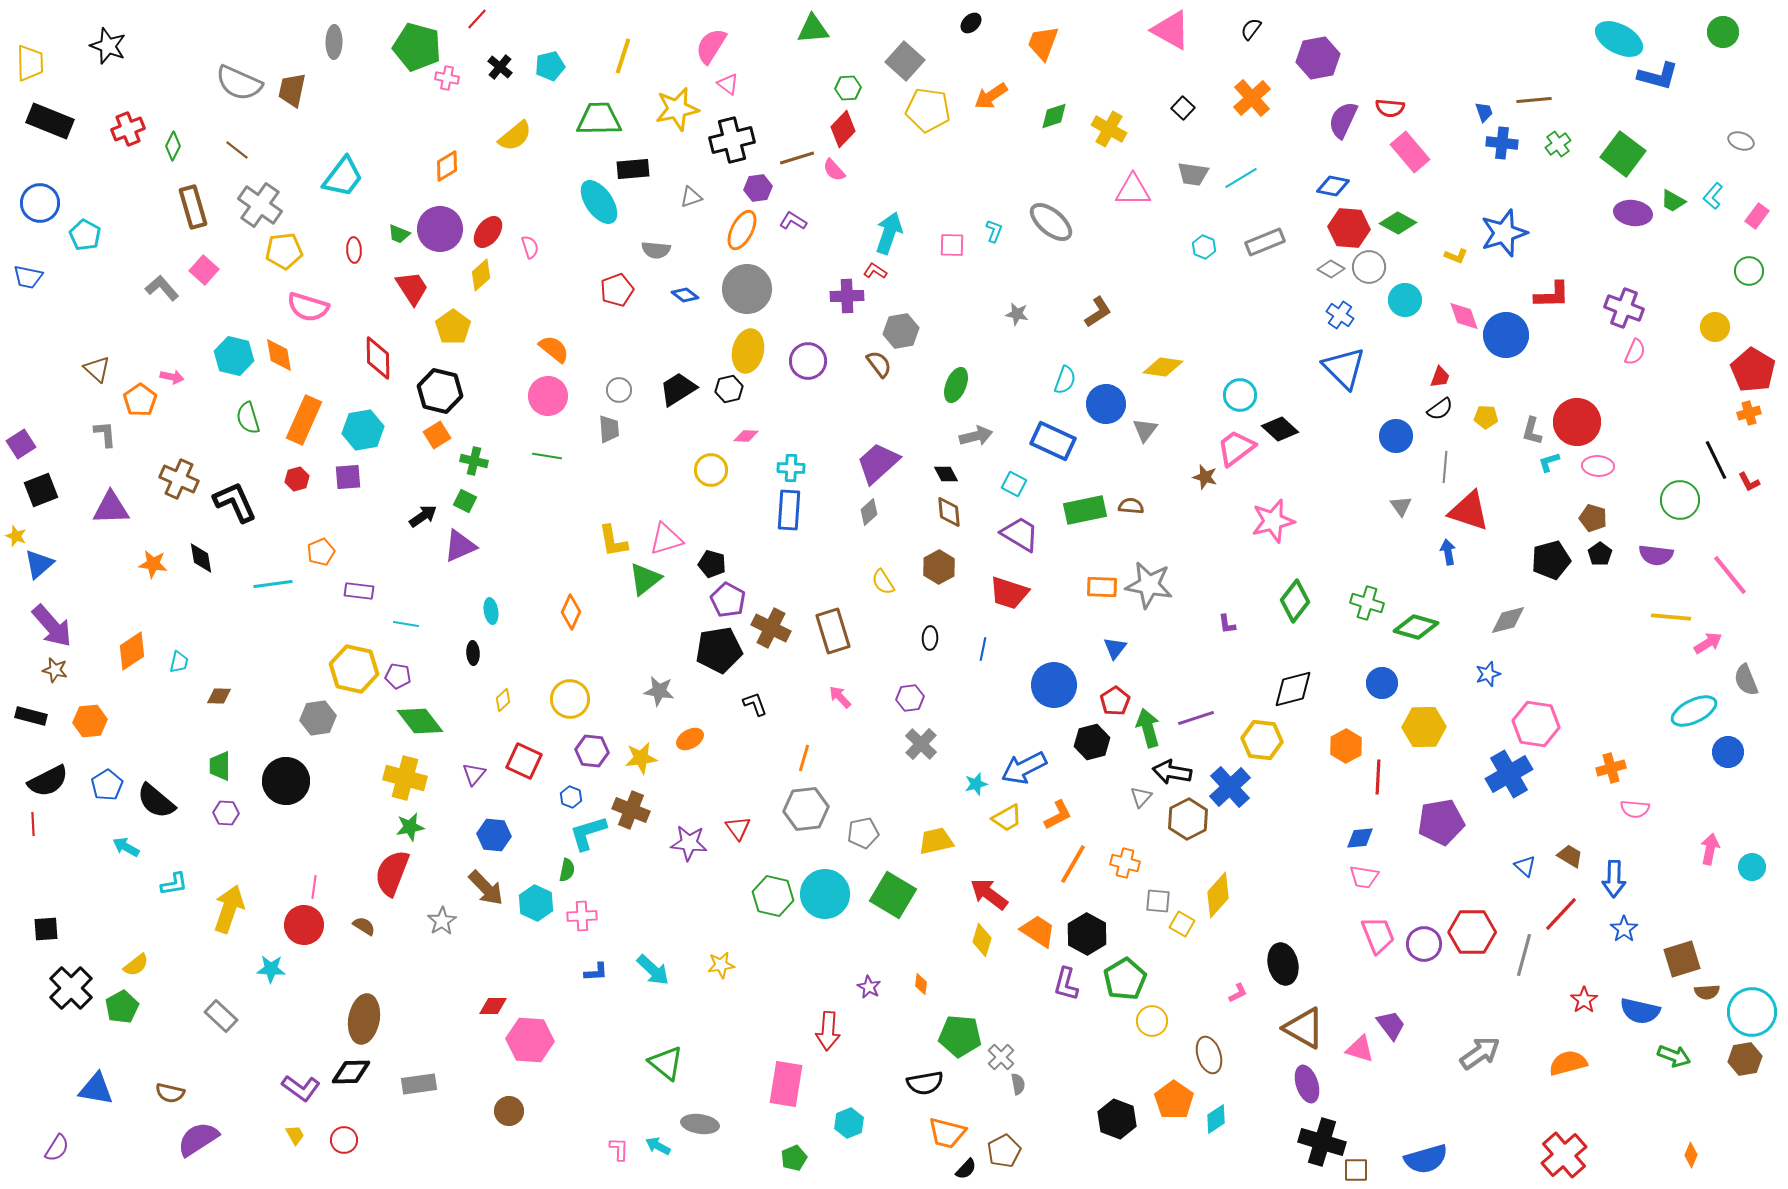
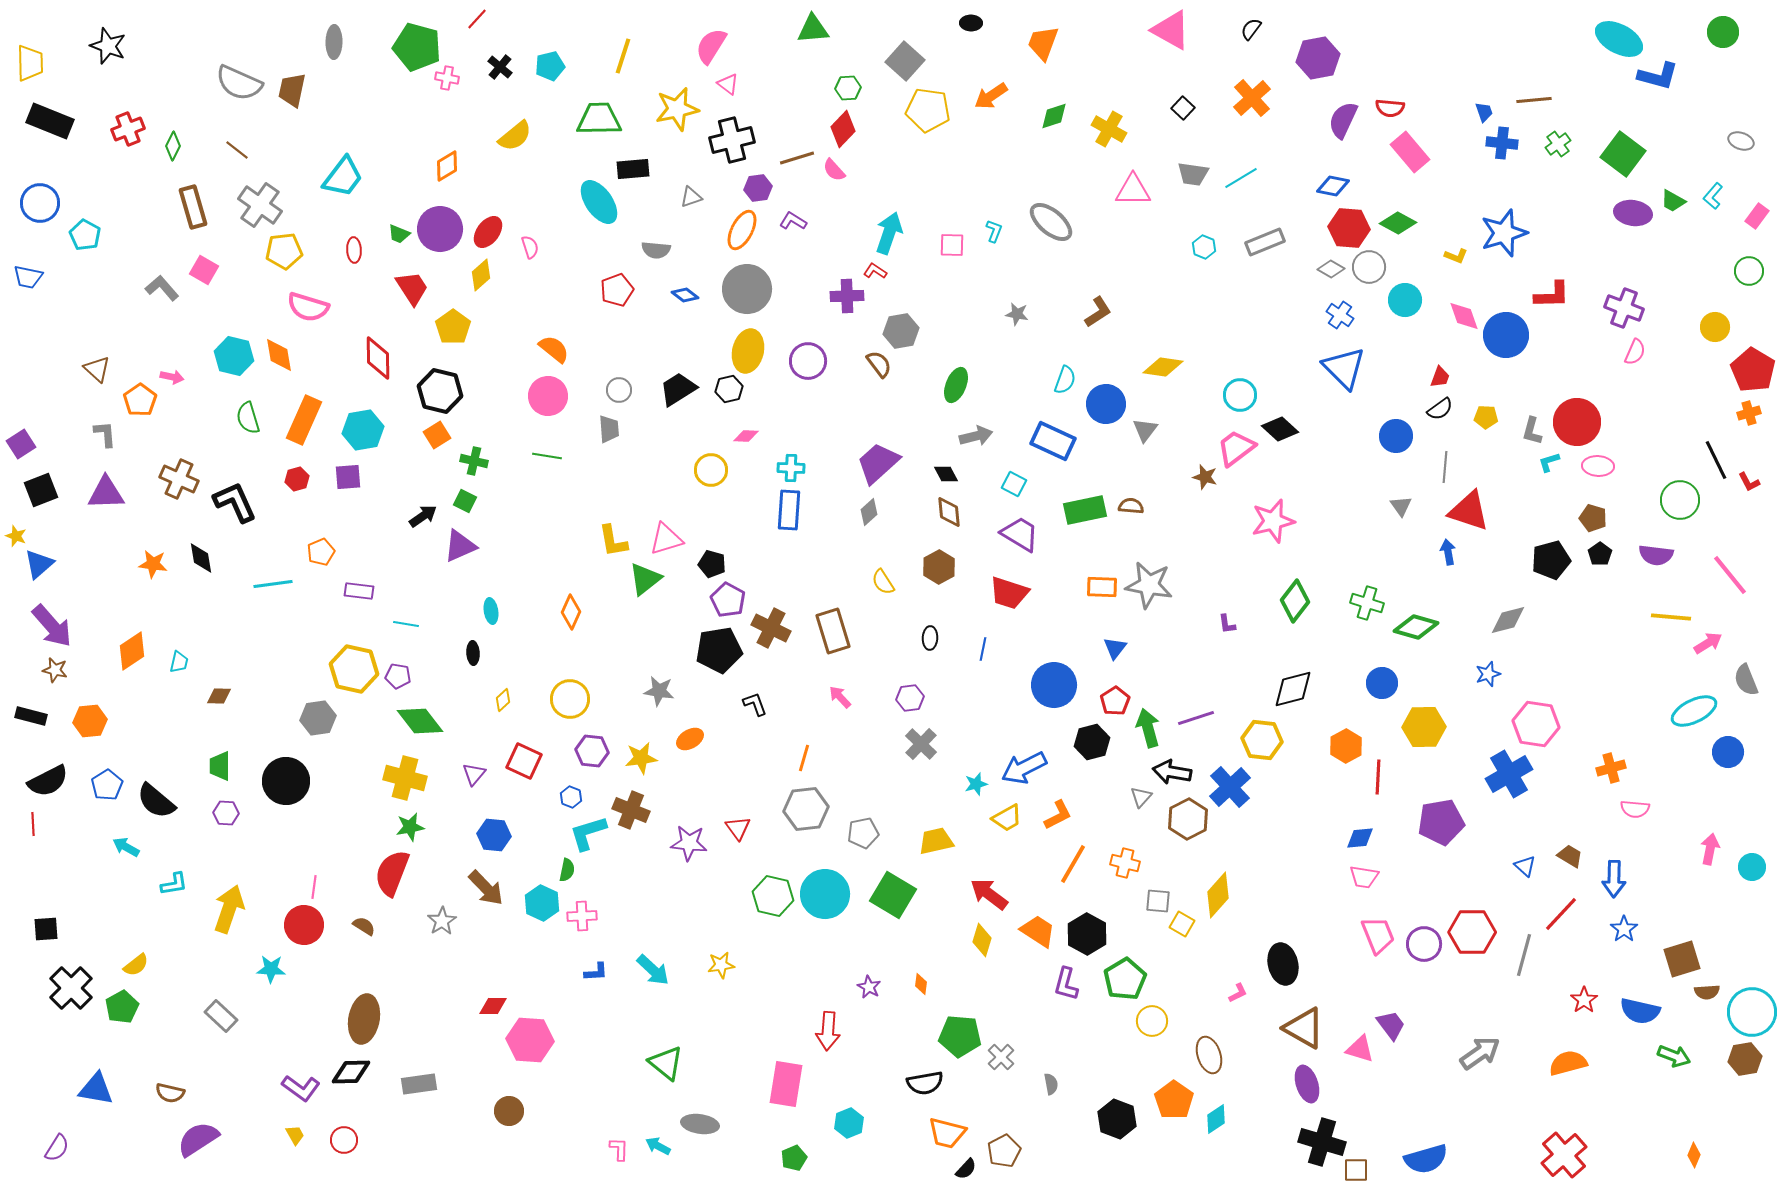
black ellipse at (971, 23): rotated 45 degrees clockwise
pink square at (204, 270): rotated 12 degrees counterclockwise
purple triangle at (111, 508): moved 5 px left, 15 px up
cyan hexagon at (536, 903): moved 6 px right
gray semicircle at (1018, 1084): moved 33 px right
orange diamond at (1691, 1155): moved 3 px right
